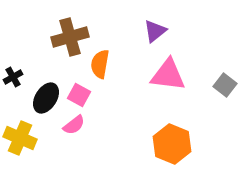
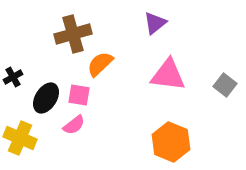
purple triangle: moved 8 px up
brown cross: moved 3 px right, 3 px up
orange semicircle: rotated 36 degrees clockwise
pink square: rotated 20 degrees counterclockwise
orange hexagon: moved 1 px left, 2 px up
